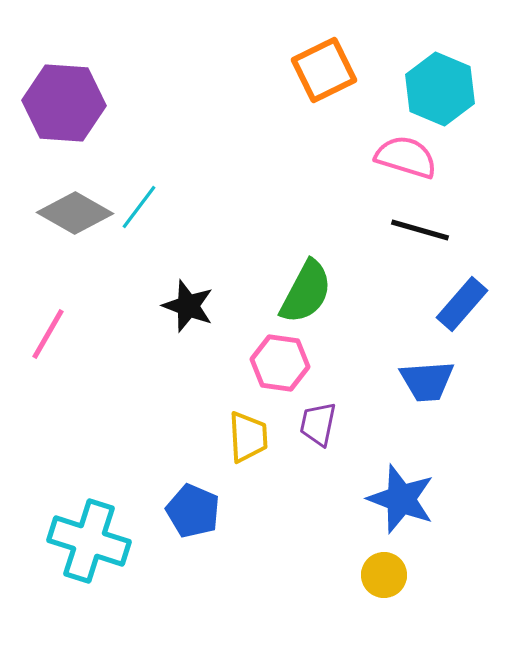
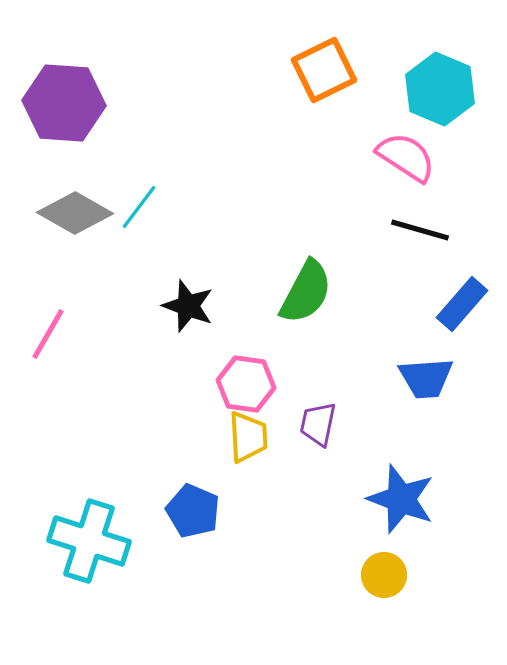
pink semicircle: rotated 16 degrees clockwise
pink hexagon: moved 34 px left, 21 px down
blue trapezoid: moved 1 px left, 3 px up
